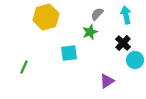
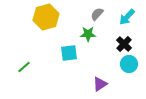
cyan arrow: moved 1 px right, 2 px down; rotated 126 degrees counterclockwise
green star: moved 2 px left, 2 px down; rotated 21 degrees clockwise
black cross: moved 1 px right, 1 px down
cyan circle: moved 6 px left, 4 px down
green line: rotated 24 degrees clockwise
purple triangle: moved 7 px left, 3 px down
